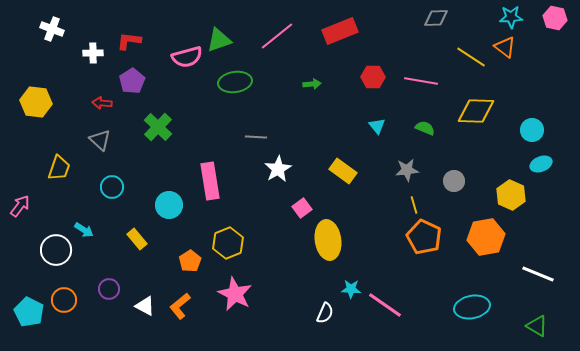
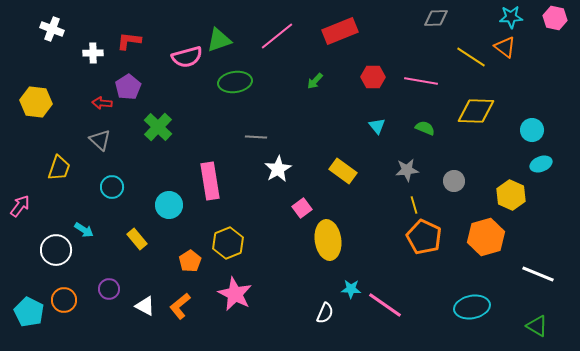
purple pentagon at (132, 81): moved 4 px left, 6 px down
green arrow at (312, 84): moved 3 px right, 3 px up; rotated 138 degrees clockwise
orange hexagon at (486, 237): rotated 6 degrees counterclockwise
